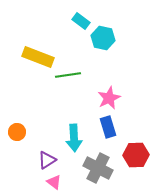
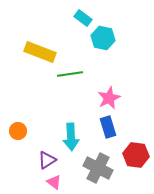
cyan rectangle: moved 2 px right, 3 px up
yellow rectangle: moved 2 px right, 5 px up
green line: moved 2 px right, 1 px up
orange circle: moved 1 px right, 1 px up
cyan arrow: moved 3 px left, 1 px up
red hexagon: rotated 10 degrees clockwise
